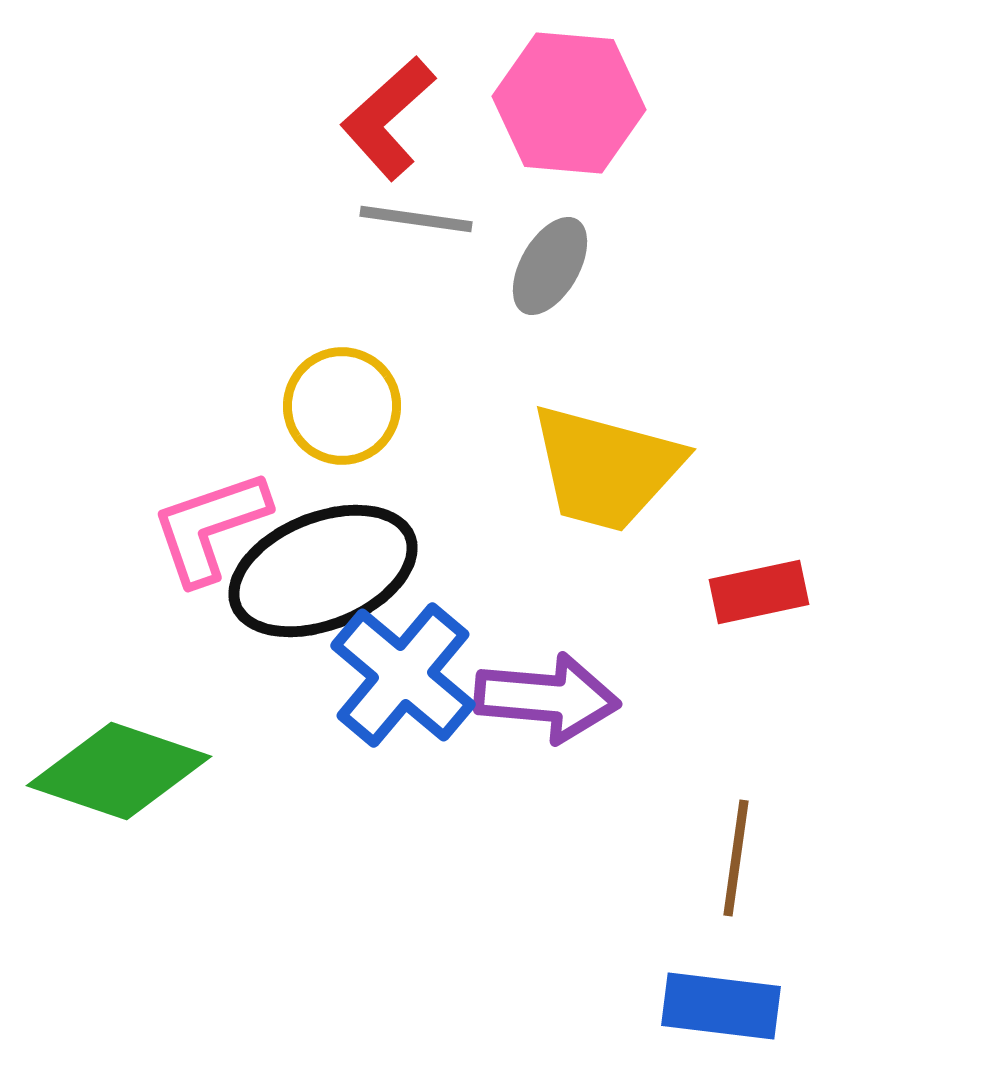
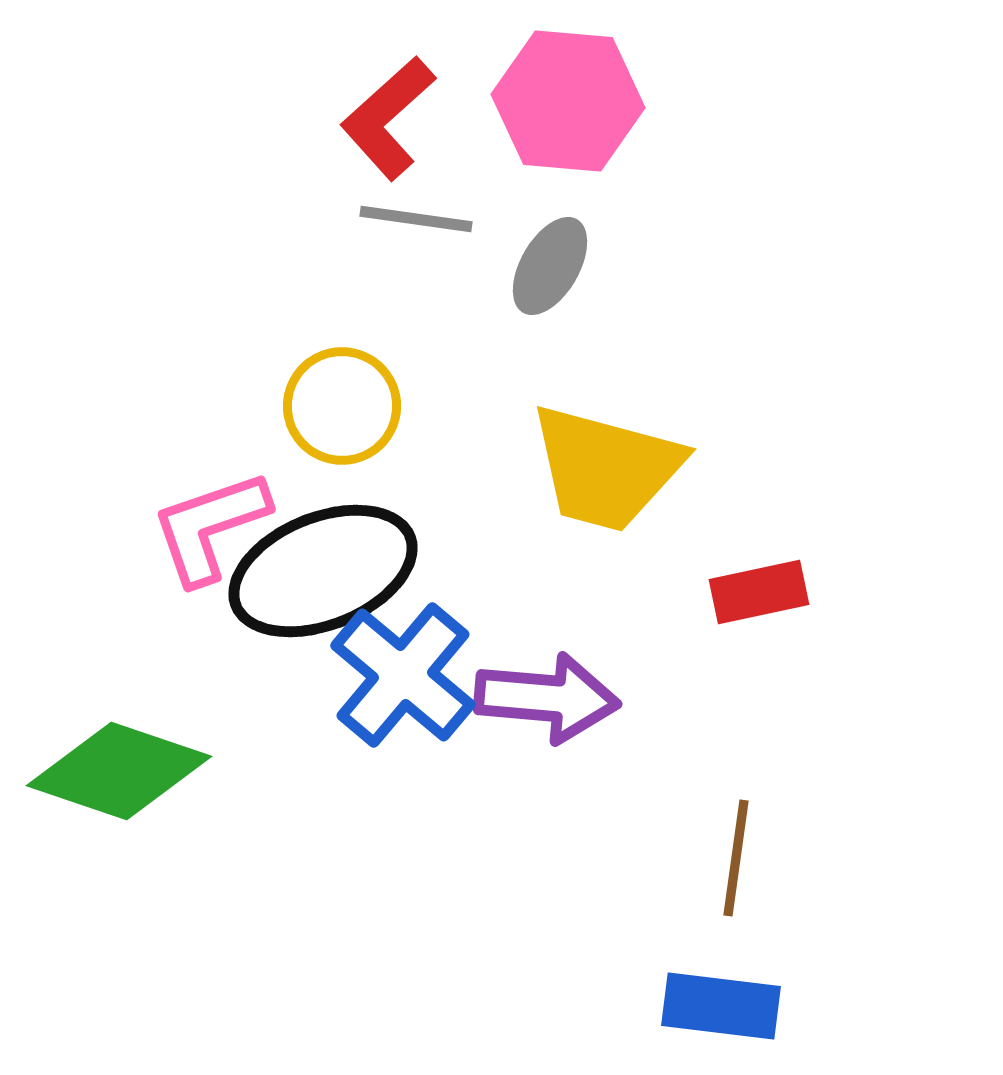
pink hexagon: moved 1 px left, 2 px up
